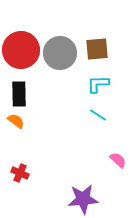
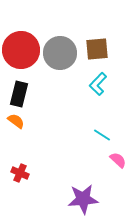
cyan L-shape: rotated 45 degrees counterclockwise
black rectangle: rotated 15 degrees clockwise
cyan line: moved 4 px right, 20 px down
